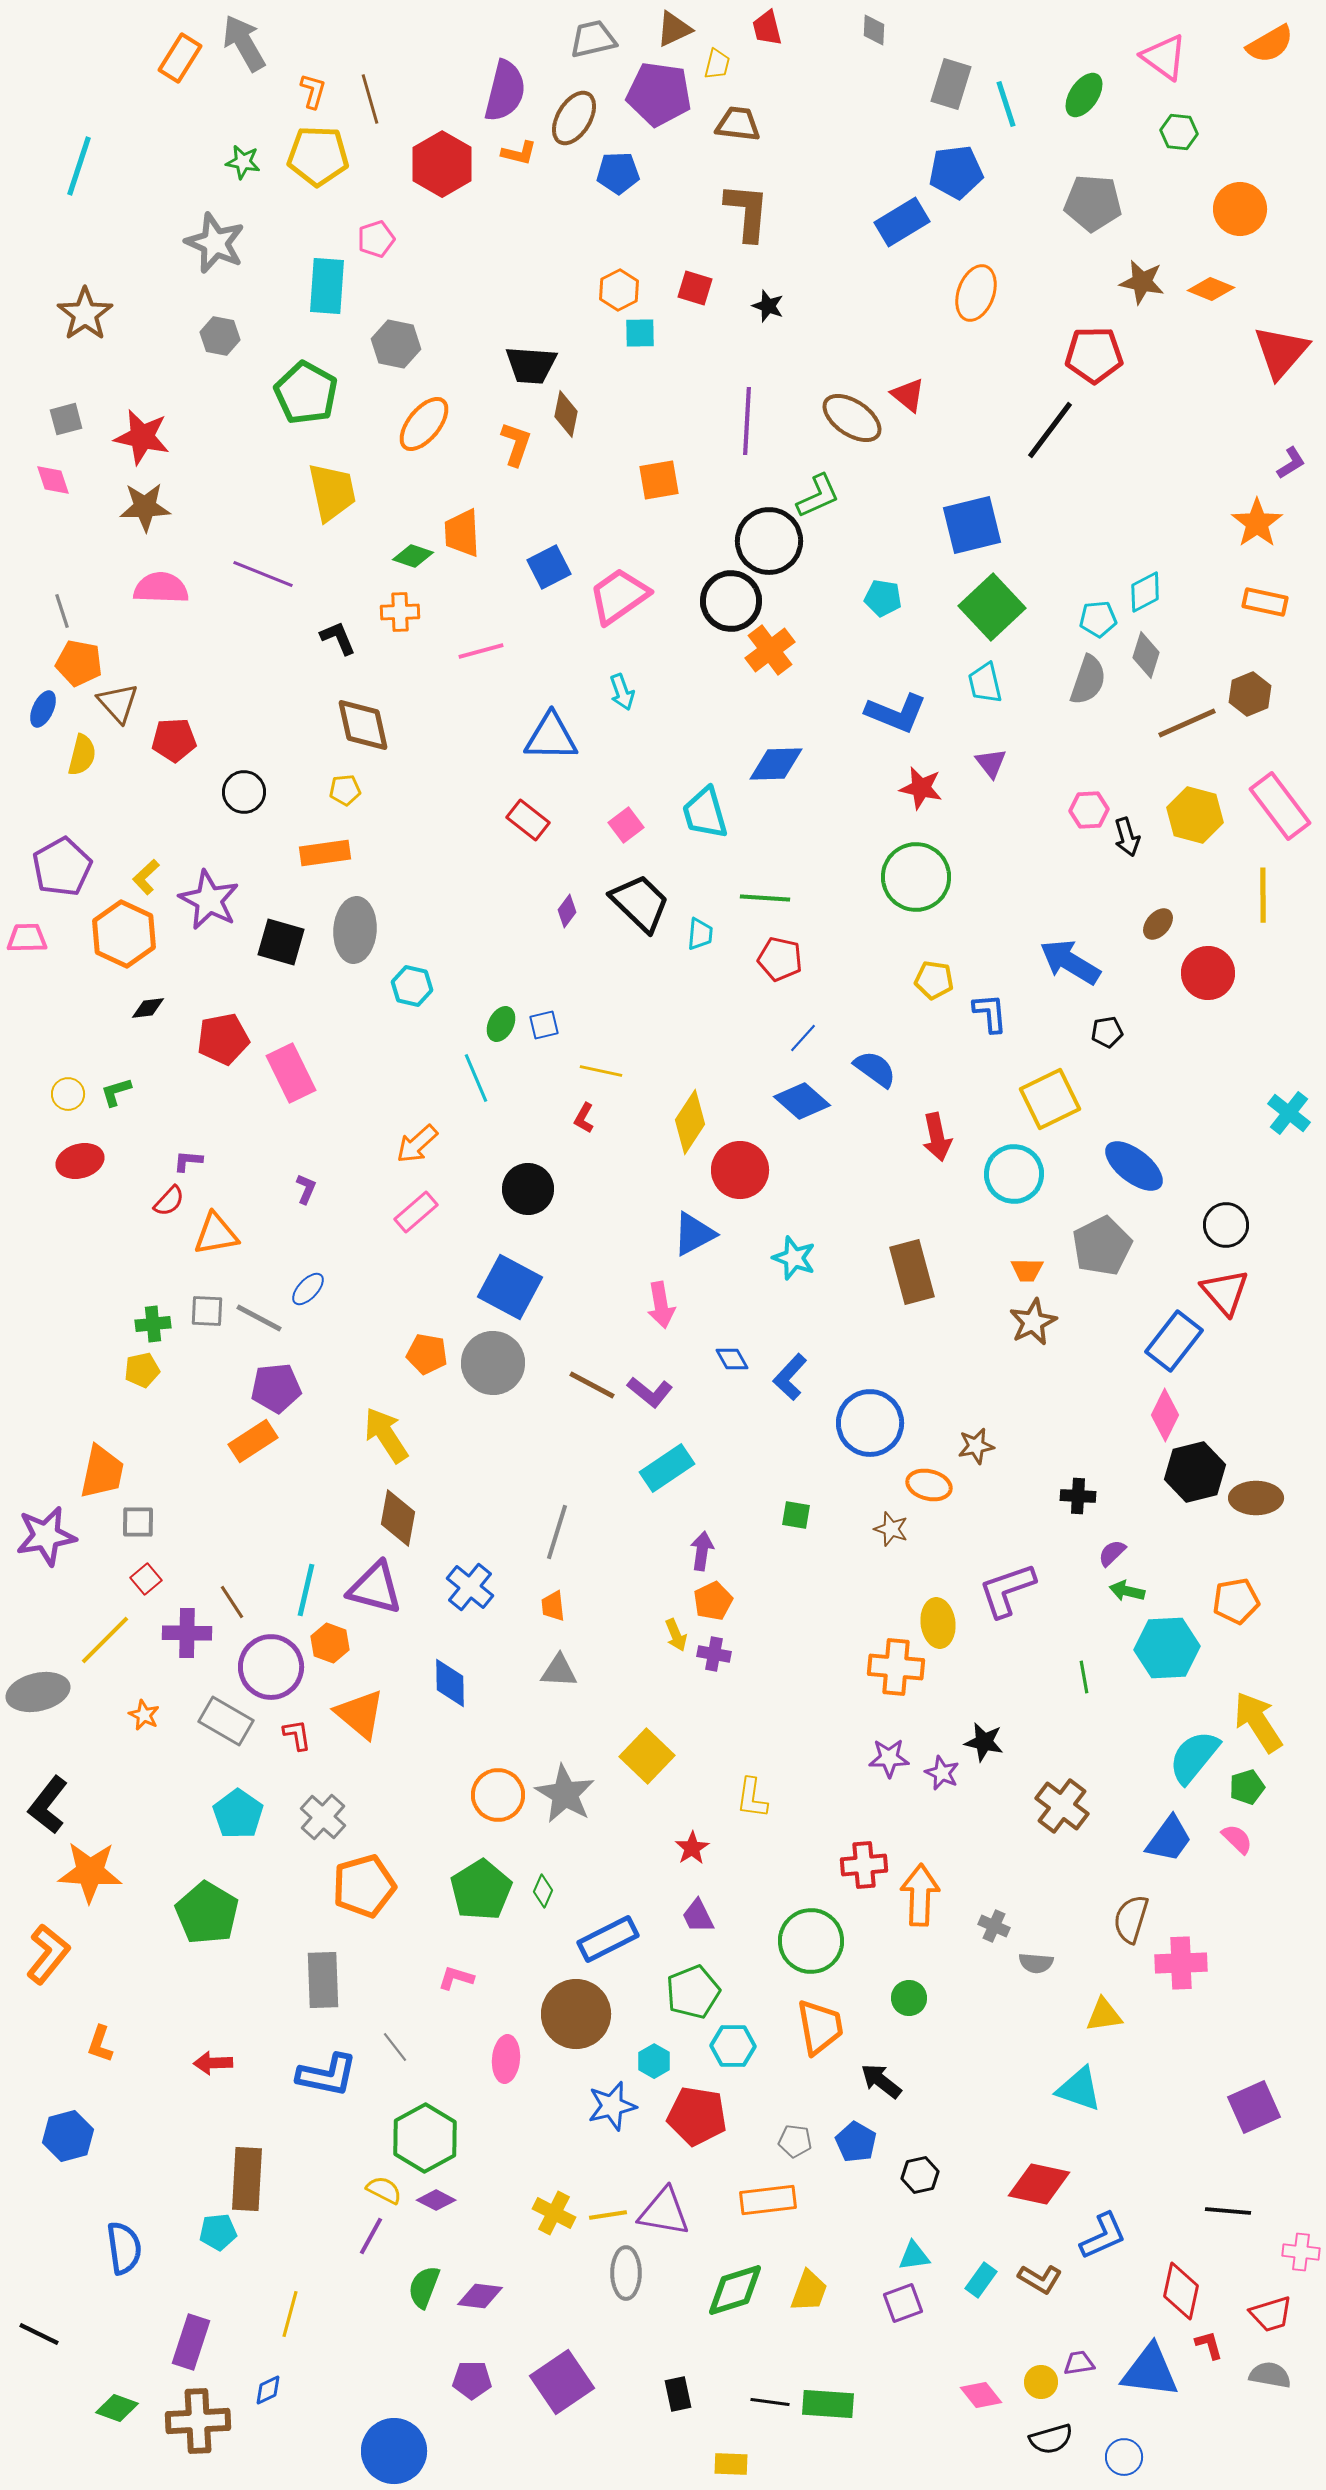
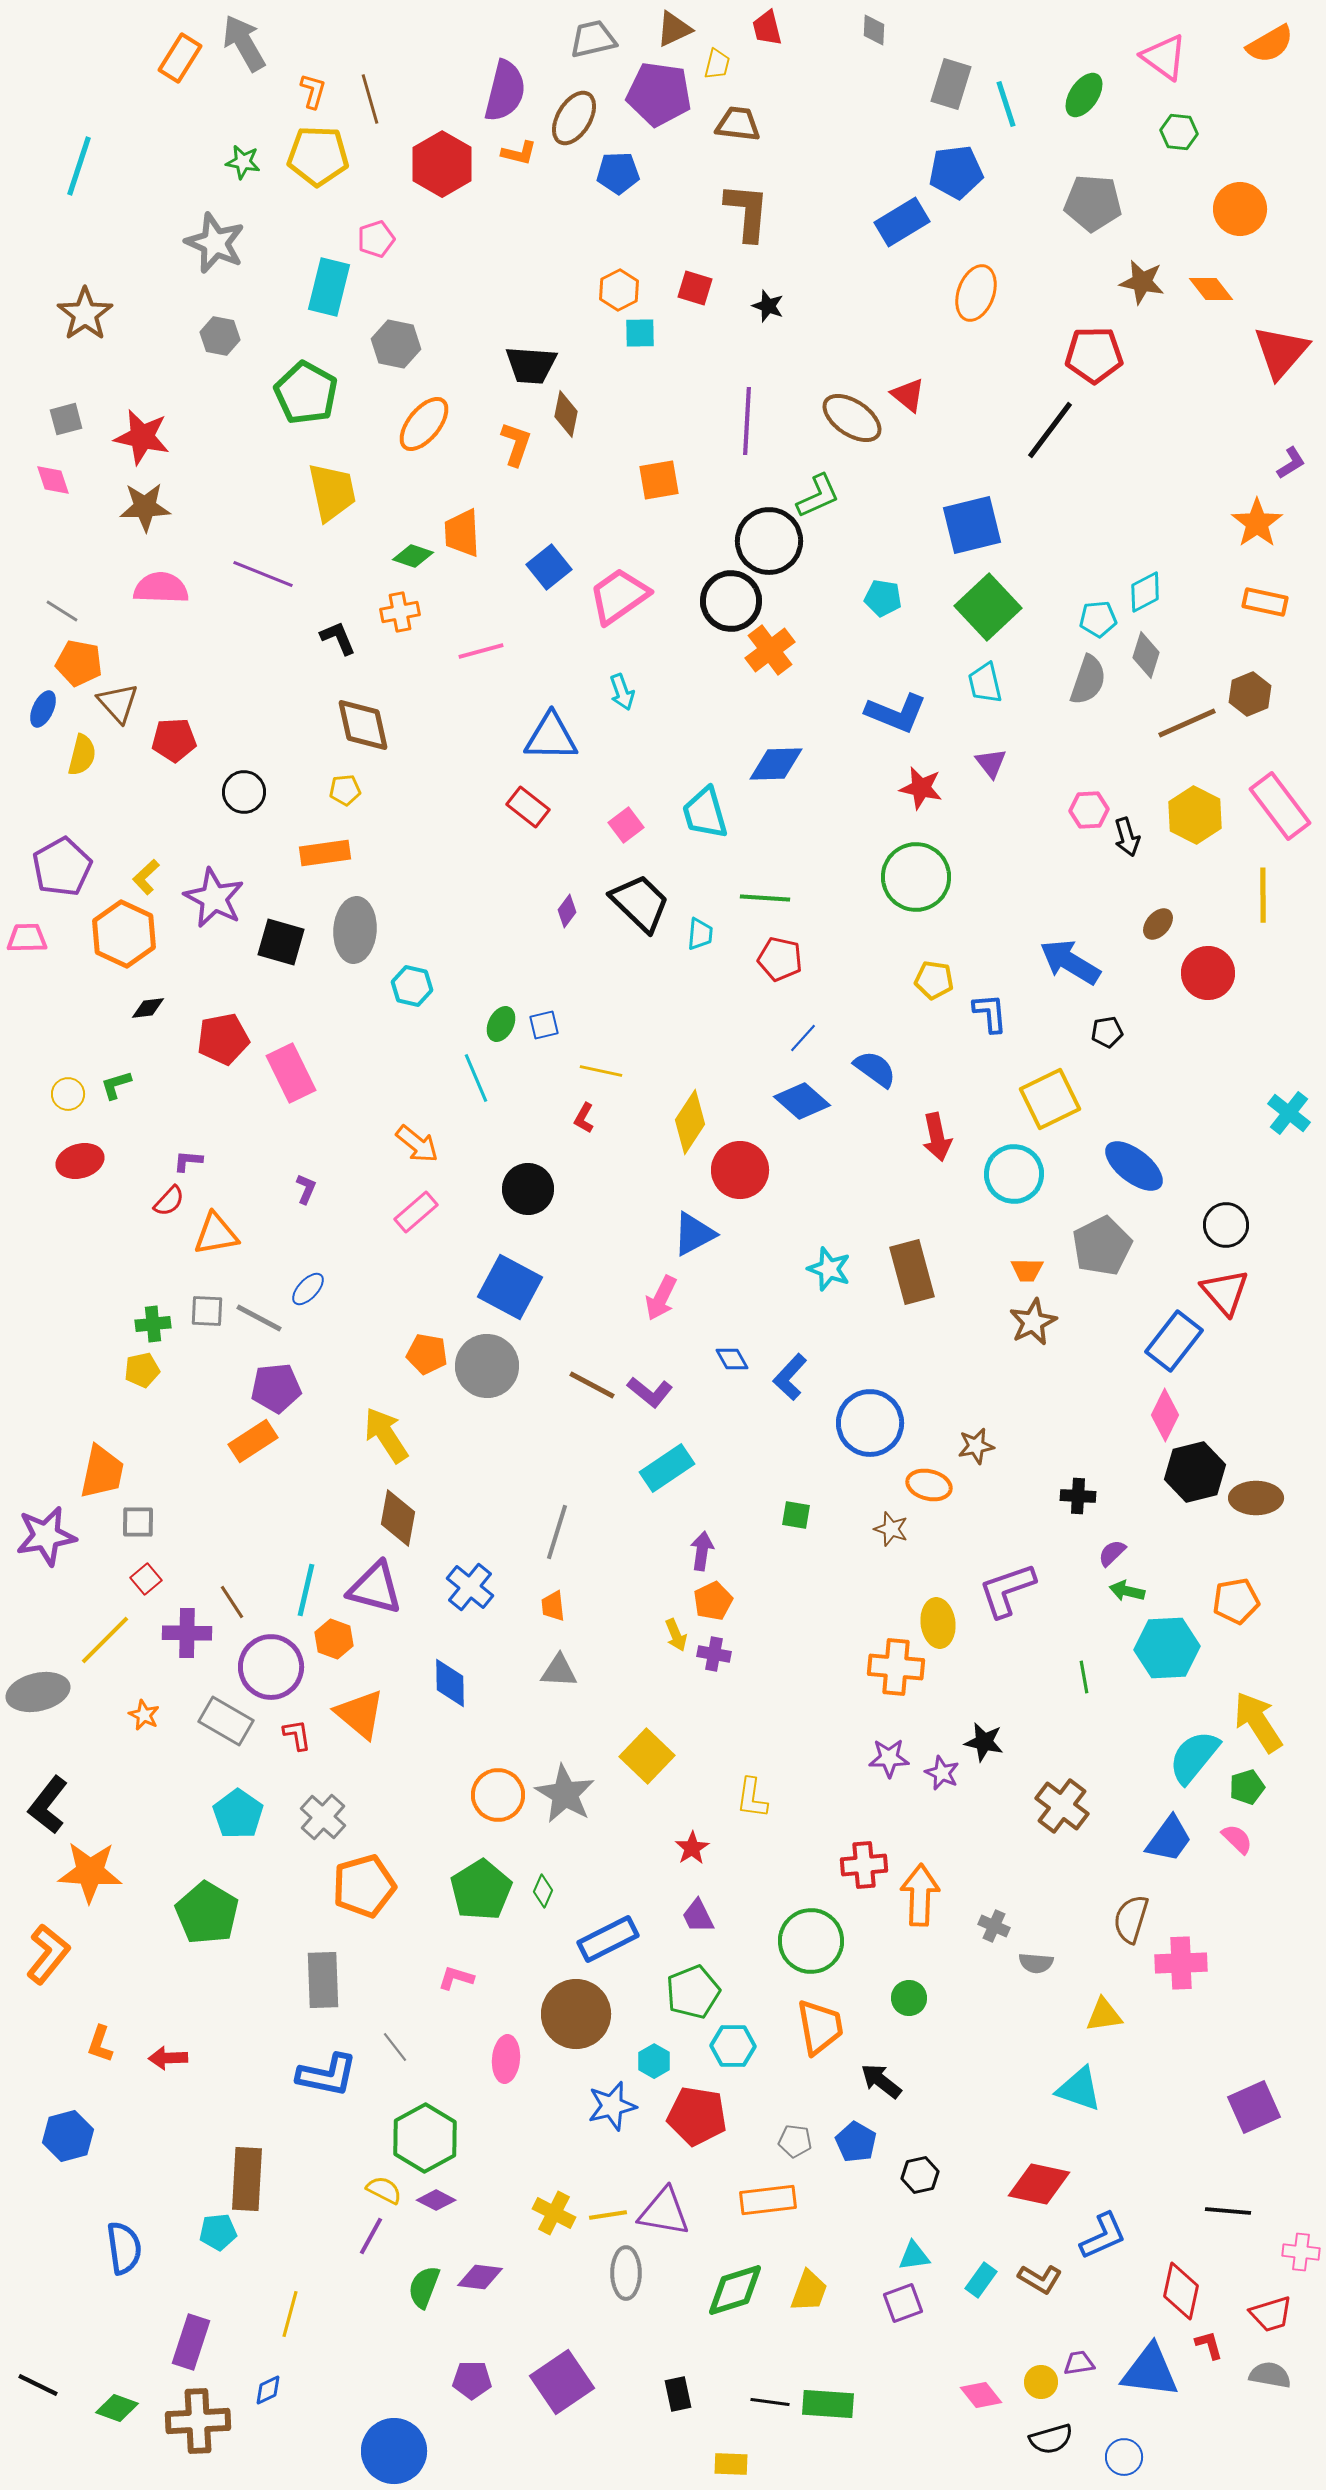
cyan rectangle at (327, 286): moved 2 px right, 1 px down; rotated 10 degrees clockwise
orange diamond at (1211, 289): rotated 30 degrees clockwise
blue square at (549, 567): rotated 12 degrees counterclockwise
green square at (992, 607): moved 4 px left
gray line at (62, 611): rotated 40 degrees counterclockwise
orange cross at (400, 612): rotated 9 degrees counterclockwise
yellow hexagon at (1195, 815): rotated 12 degrees clockwise
red rectangle at (528, 820): moved 13 px up
purple star at (209, 900): moved 5 px right, 2 px up
green L-shape at (116, 1092): moved 7 px up
orange arrow at (417, 1144): rotated 99 degrees counterclockwise
cyan star at (794, 1258): moved 35 px right, 11 px down
pink arrow at (661, 1305): moved 7 px up; rotated 36 degrees clockwise
gray circle at (493, 1363): moved 6 px left, 3 px down
orange hexagon at (330, 1643): moved 4 px right, 4 px up
red arrow at (213, 2063): moved 45 px left, 5 px up
purple diamond at (480, 2296): moved 19 px up
black line at (39, 2334): moved 1 px left, 51 px down
